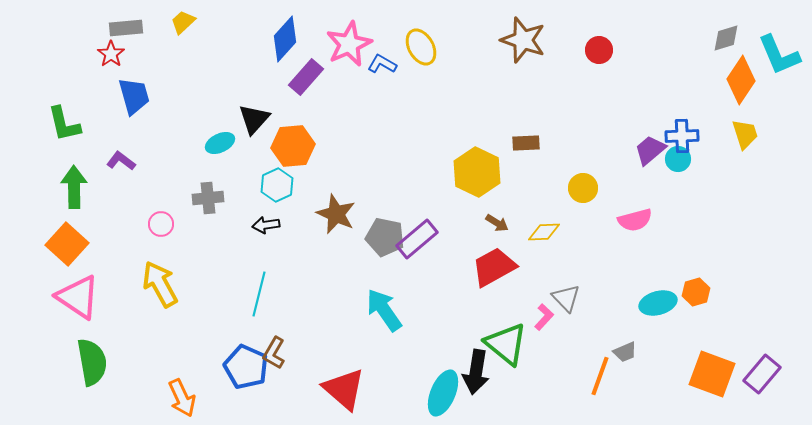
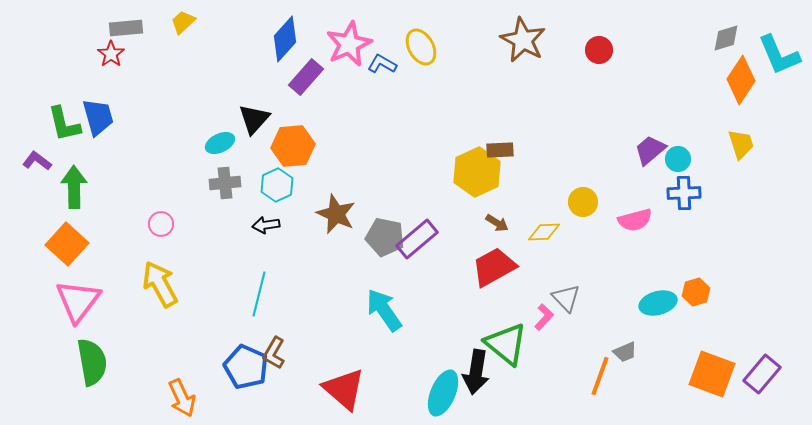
brown star at (523, 40): rotated 9 degrees clockwise
blue trapezoid at (134, 96): moved 36 px left, 21 px down
yellow trapezoid at (745, 134): moved 4 px left, 10 px down
blue cross at (682, 136): moved 2 px right, 57 px down
brown rectangle at (526, 143): moved 26 px left, 7 px down
purple L-shape at (121, 161): moved 84 px left
yellow hexagon at (477, 172): rotated 9 degrees clockwise
yellow circle at (583, 188): moved 14 px down
gray cross at (208, 198): moved 17 px right, 15 px up
pink triangle at (78, 297): moved 4 px down; rotated 33 degrees clockwise
